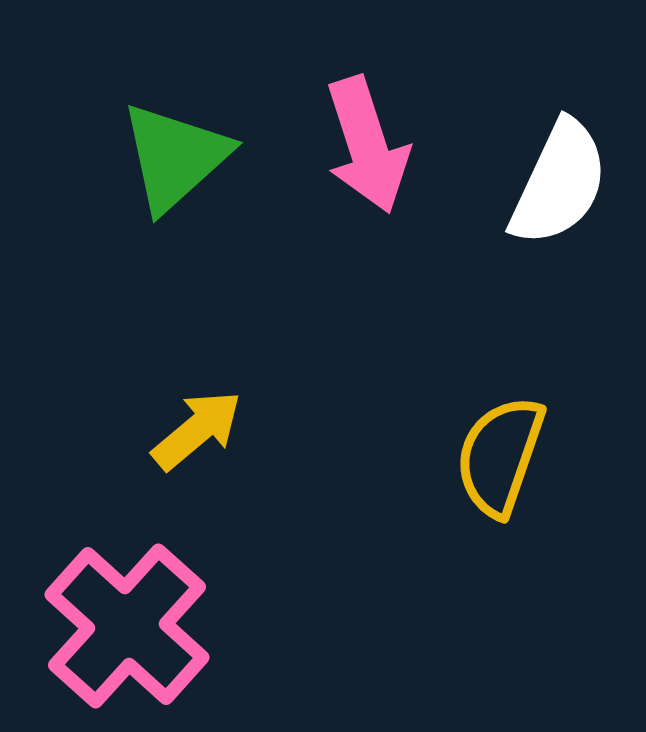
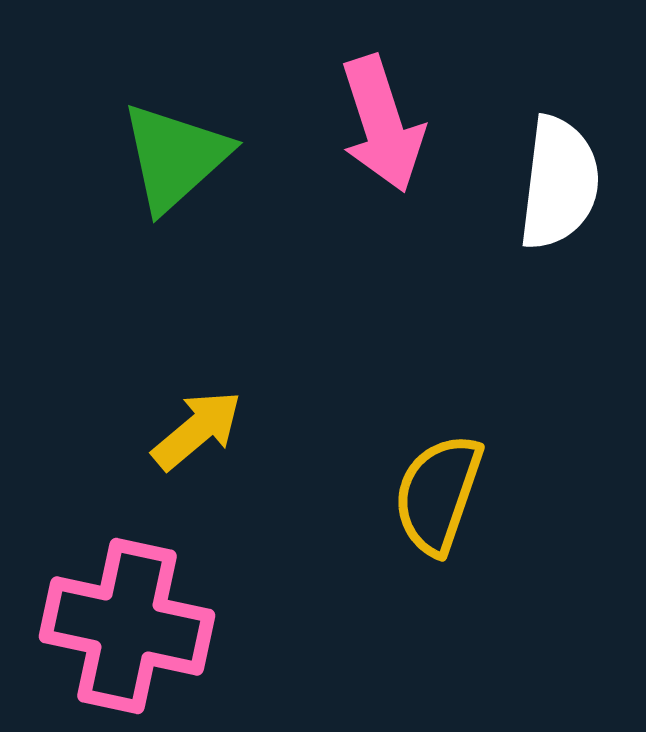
pink arrow: moved 15 px right, 21 px up
white semicircle: rotated 18 degrees counterclockwise
yellow semicircle: moved 62 px left, 38 px down
pink cross: rotated 30 degrees counterclockwise
